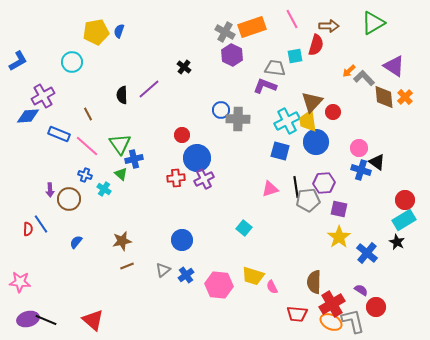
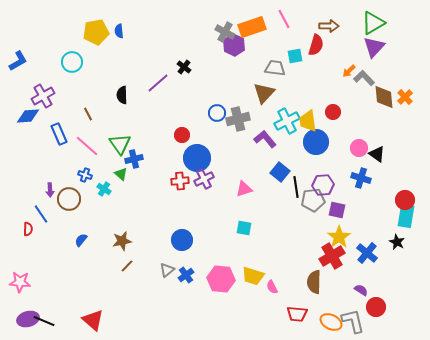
pink line at (292, 19): moved 8 px left
blue semicircle at (119, 31): rotated 24 degrees counterclockwise
purple hexagon at (232, 55): moved 2 px right, 10 px up
purple triangle at (394, 66): moved 20 px left, 19 px up; rotated 40 degrees clockwise
purple L-shape at (265, 86): moved 53 px down; rotated 30 degrees clockwise
purple line at (149, 89): moved 9 px right, 6 px up
brown triangle at (312, 102): moved 48 px left, 9 px up
blue circle at (221, 110): moved 4 px left, 3 px down
gray cross at (238, 119): rotated 15 degrees counterclockwise
blue rectangle at (59, 134): rotated 45 degrees clockwise
blue square at (280, 151): moved 21 px down; rotated 24 degrees clockwise
black triangle at (377, 162): moved 8 px up
blue cross at (361, 170): moved 8 px down
red cross at (176, 178): moved 4 px right, 3 px down
purple hexagon at (324, 183): moved 1 px left, 2 px down
pink triangle at (270, 189): moved 26 px left
gray pentagon at (308, 200): moved 5 px right
purple square at (339, 209): moved 2 px left, 1 px down
cyan rectangle at (404, 220): moved 2 px right, 4 px up; rotated 50 degrees counterclockwise
blue line at (41, 224): moved 10 px up
cyan square at (244, 228): rotated 28 degrees counterclockwise
blue semicircle at (76, 242): moved 5 px right, 2 px up
brown line at (127, 266): rotated 24 degrees counterclockwise
gray triangle at (163, 270): moved 4 px right
pink hexagon at (219, 285): moved 2 px right, 6 px up
red cross at (332, 304): moved 48 px up
black line at (46, 320): moved 2 px left, 1 px down
